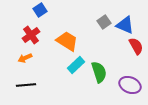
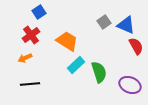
blue square: moved 1 px left, 2 px down
blue triangle: moved 1 px right
black line: moved 4 px right, 1 px up
